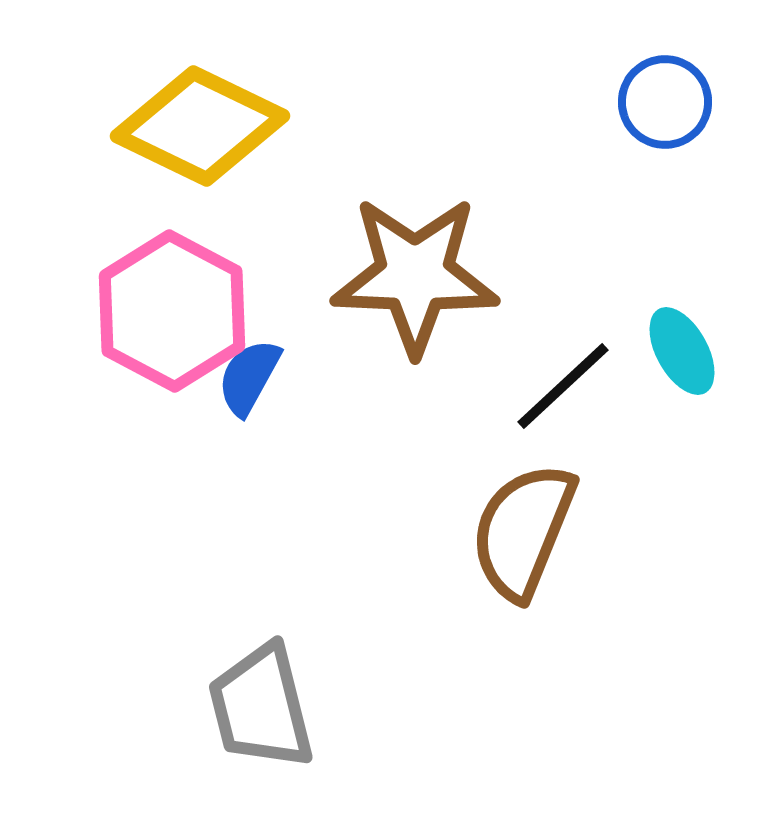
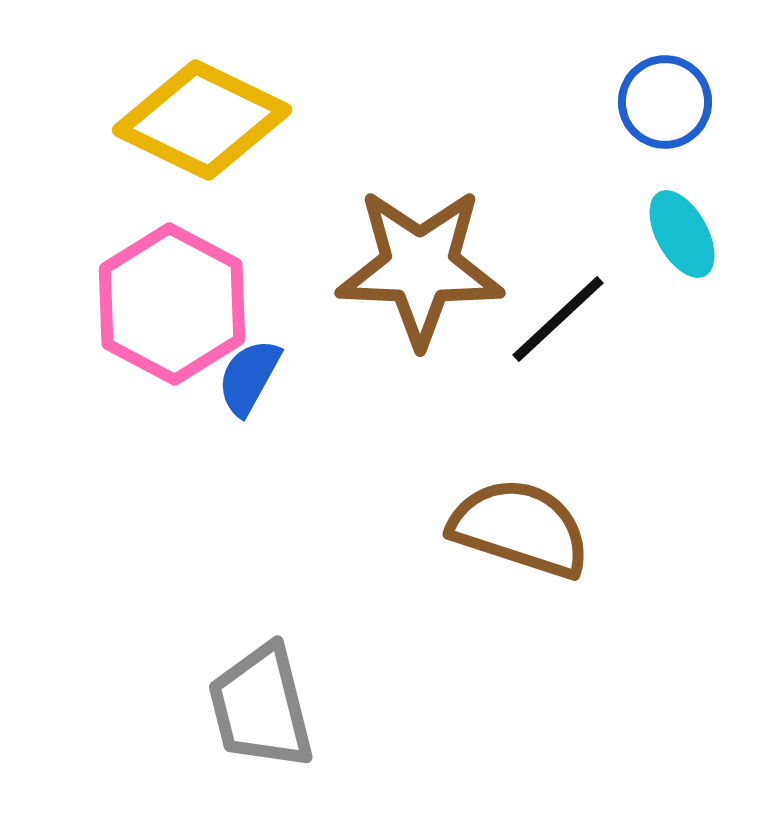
yellow diamond: moved 2 px right, 6 px up
brown star: moved 5 px right, 8 px up
pink hexagon: moved 7 px up
cyan ellipse: moved 117 px up
black line: moved 5 px left, 67 px up
brown semicircle: moved 3 px left, 3 px up; rotated 86 degrees clockwise
